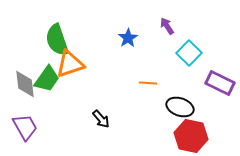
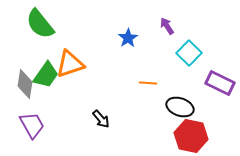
green semicircle: moved 17 px left, 16 px up; rotated 20 degrees counterclockwise
green trapezoid: moved 1 px left, 4 px up
gray diamond: rotated 16 degrees clockwise
purple trapezoid: moved 7 px right, 2 px up
